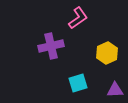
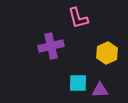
pink L-shape: rotated 110 degrees clockwise
cyan square: rotated 18 degrees clockwise
purple triangle: moved 15 px left
